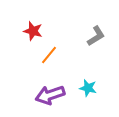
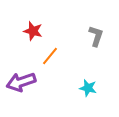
gray L-shape: rotated 40 degrees counterclockwise
orange line: moved 1 px right, 1 px down
purple arrow: moved 29 px left, 13 px up
